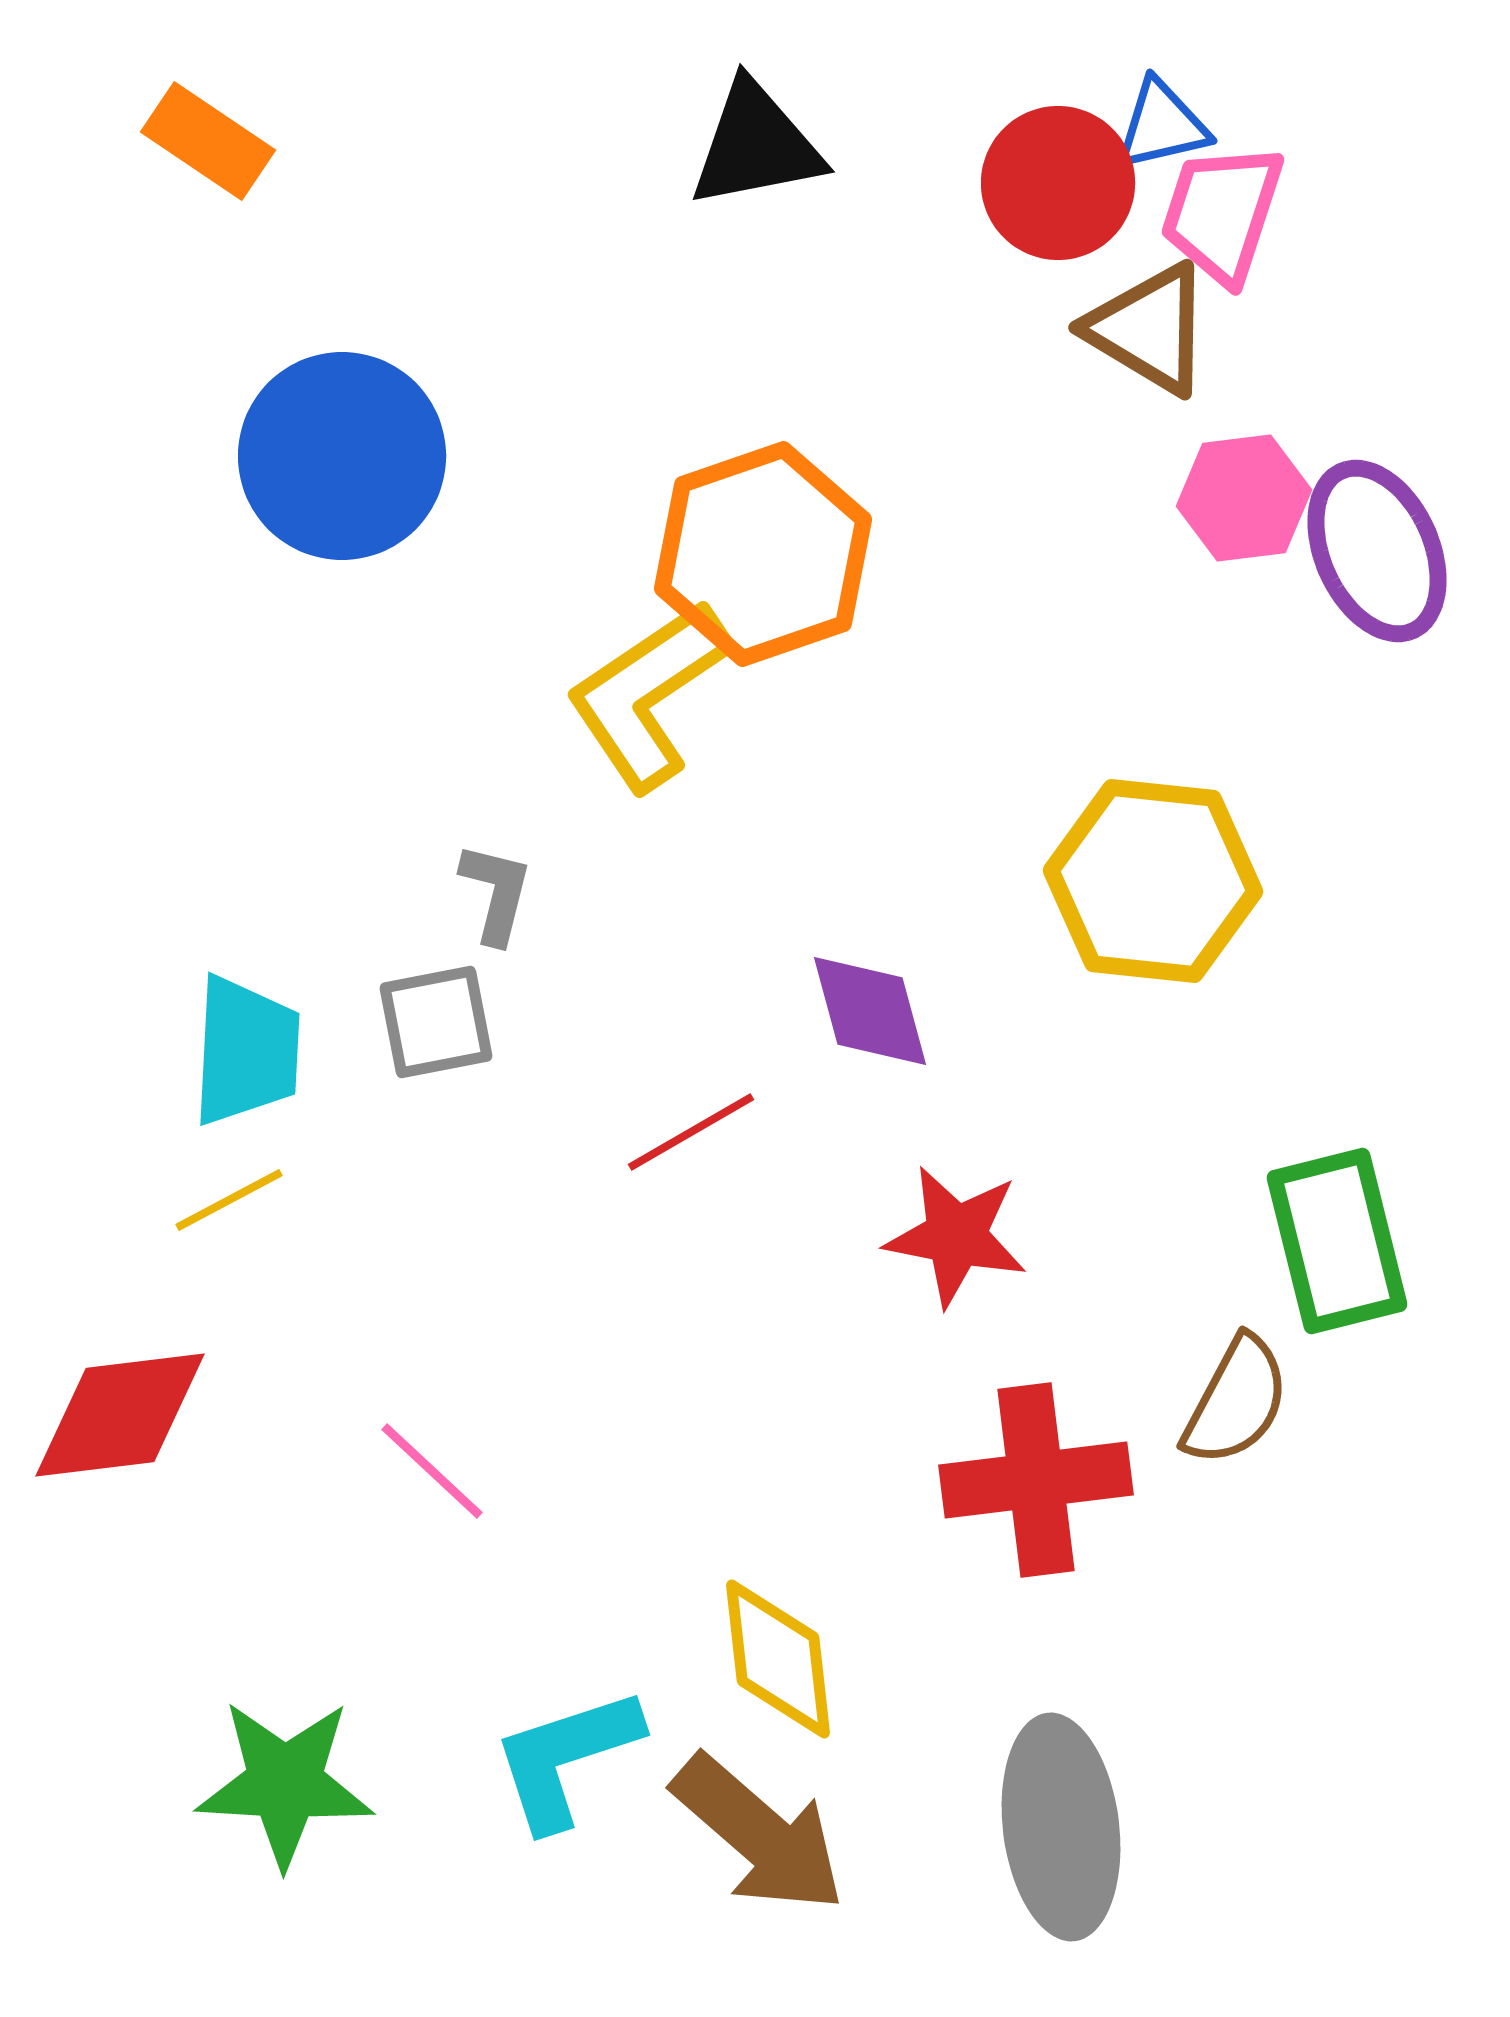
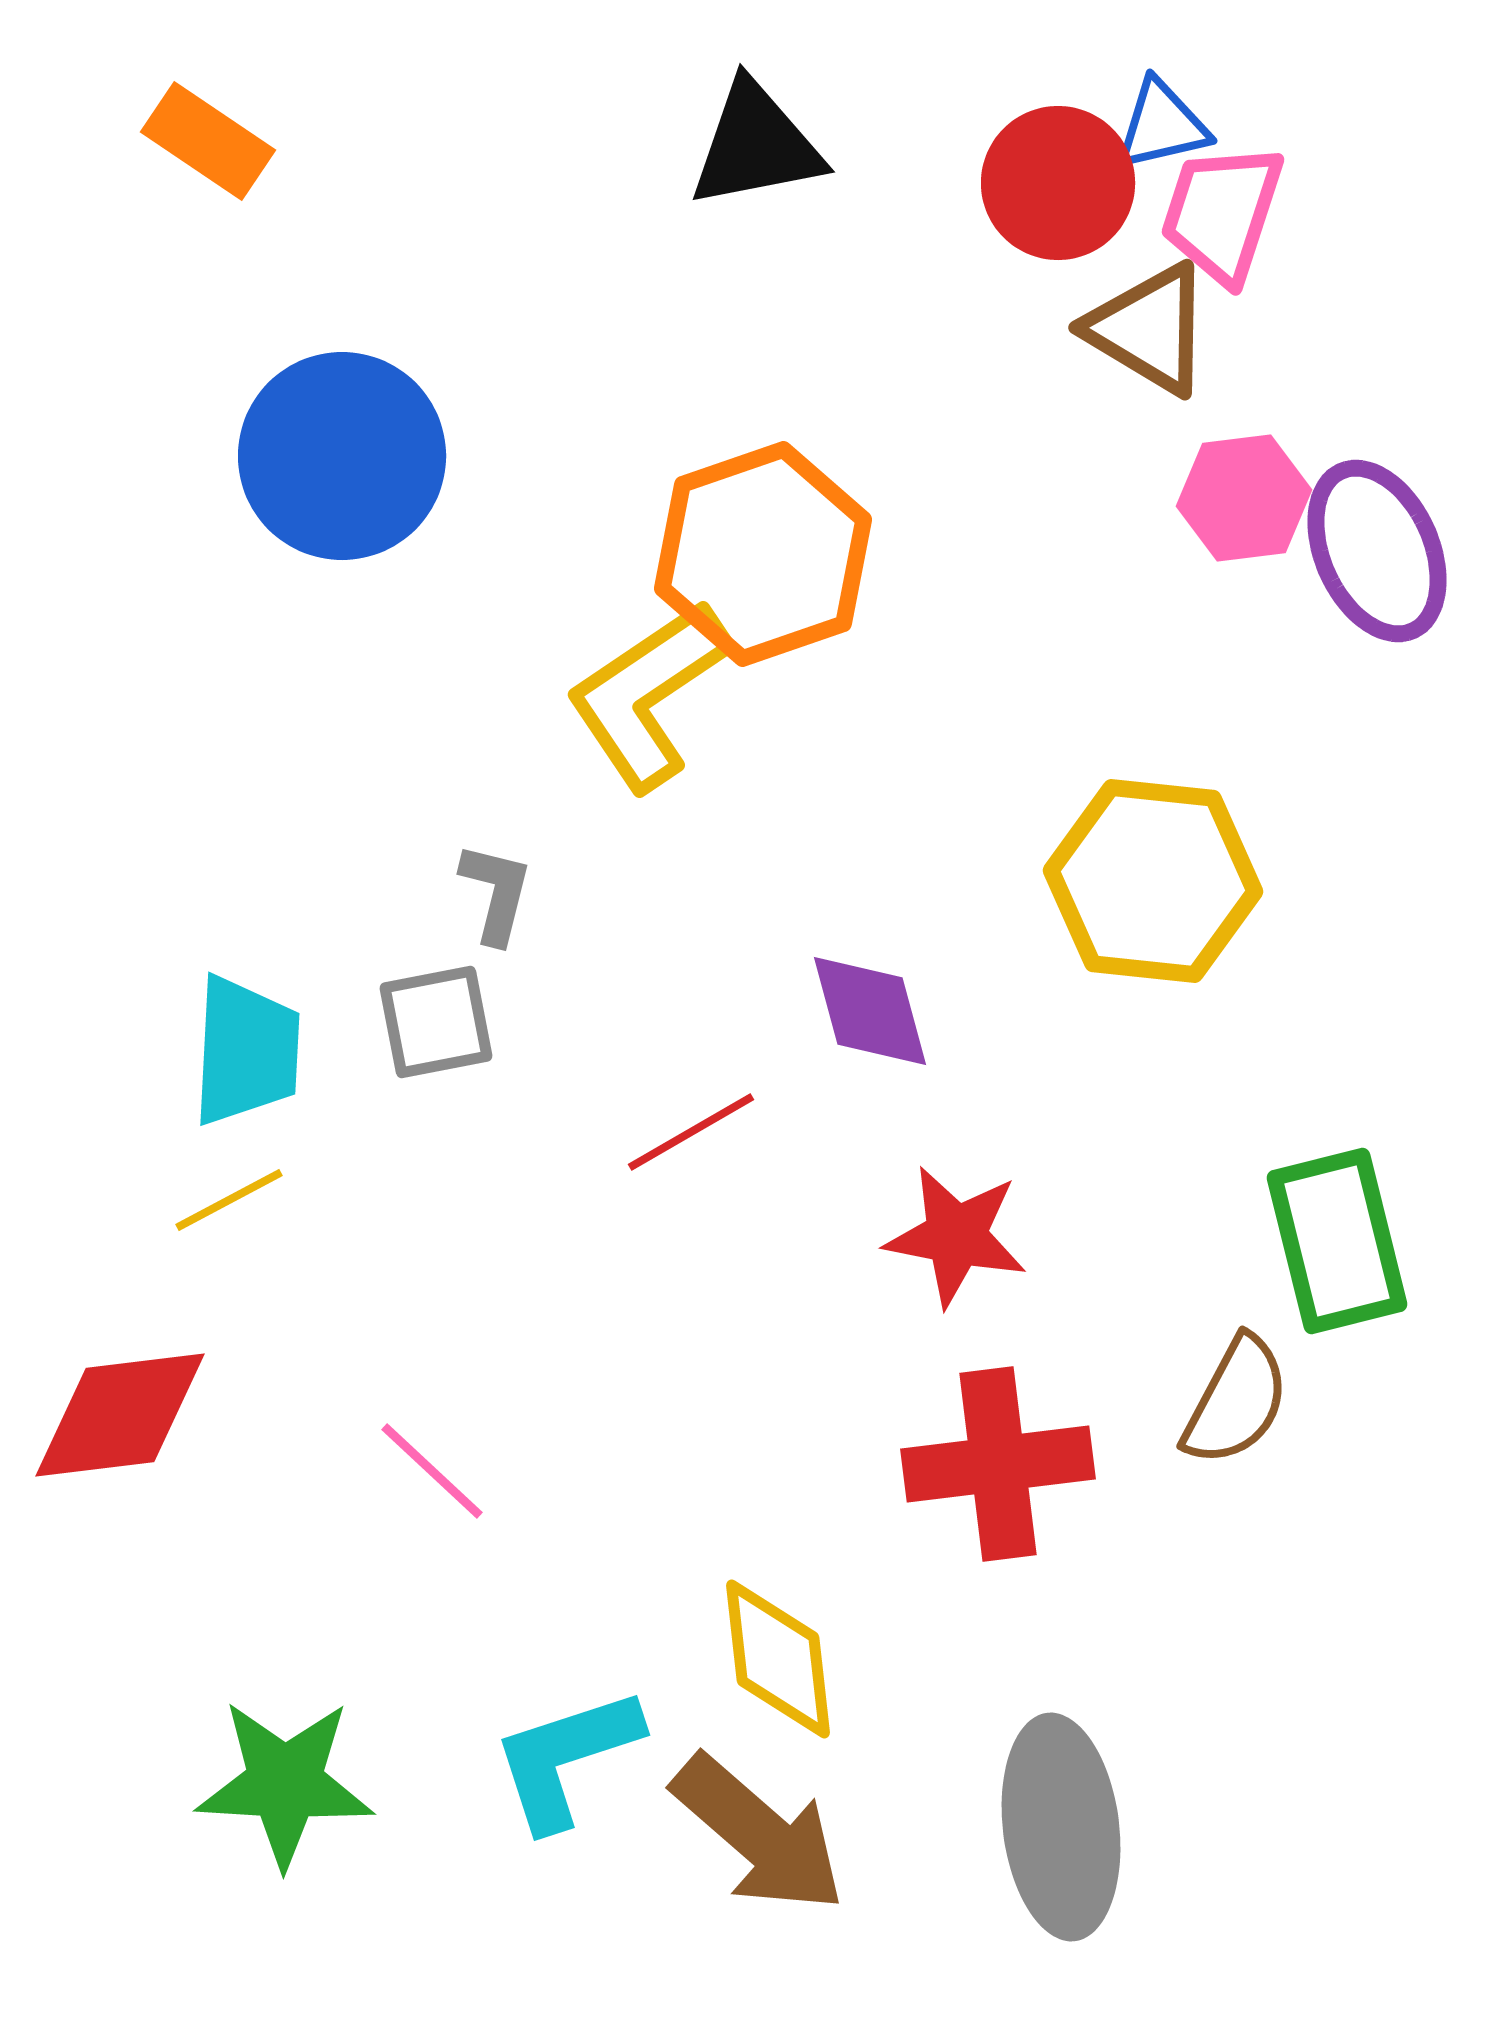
red cross: moved 38 px left, 16 px up
